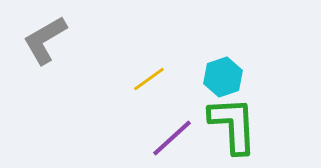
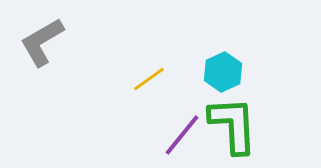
gray L-shape: moved 3 px left, 2 px down
cyan hexagon: moved 5 px up; rotated 6 degrees counterclockwise
purple line: moved 10 px right, 3 px up; rotated 9 degrees counterclockwise
